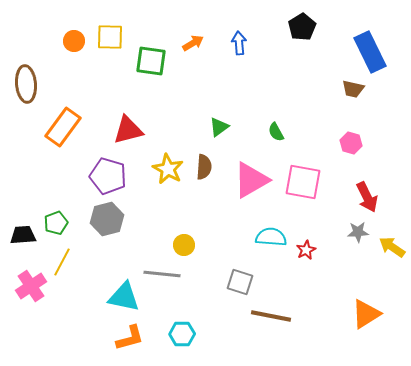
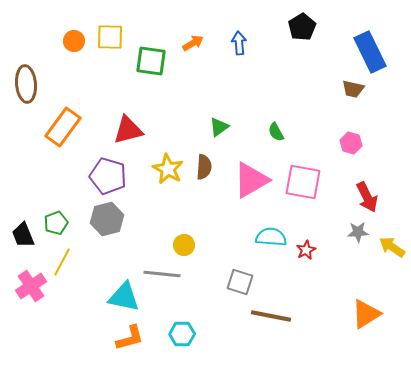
black trapezoid: rotated 108 degrees counterclockwise
